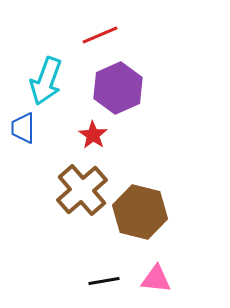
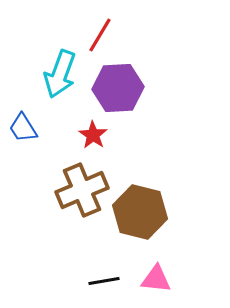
red line: rotated 36 degrees counterclockwise
cyan arrow: moved 14 px right, 7 px up
purple hexagon: rotated 21 degrees clockwise
blue trapezoid: rotated 32 degrees counterclockwise
brown cross: rotated 18 degrees clockwise
